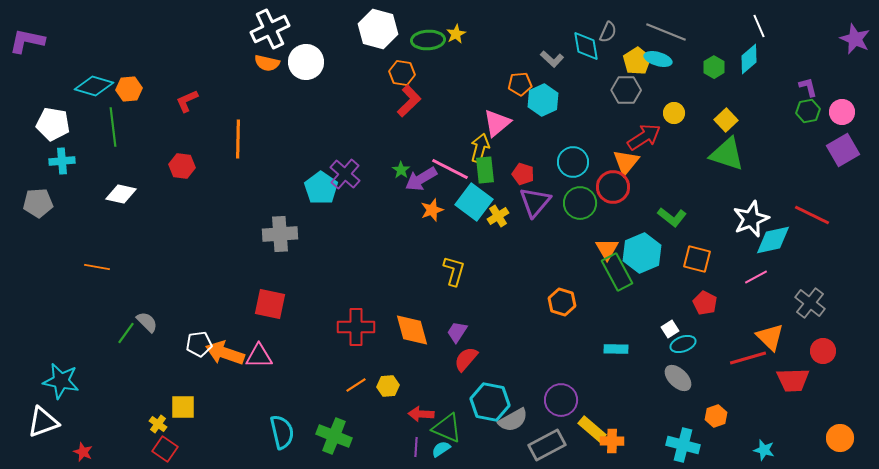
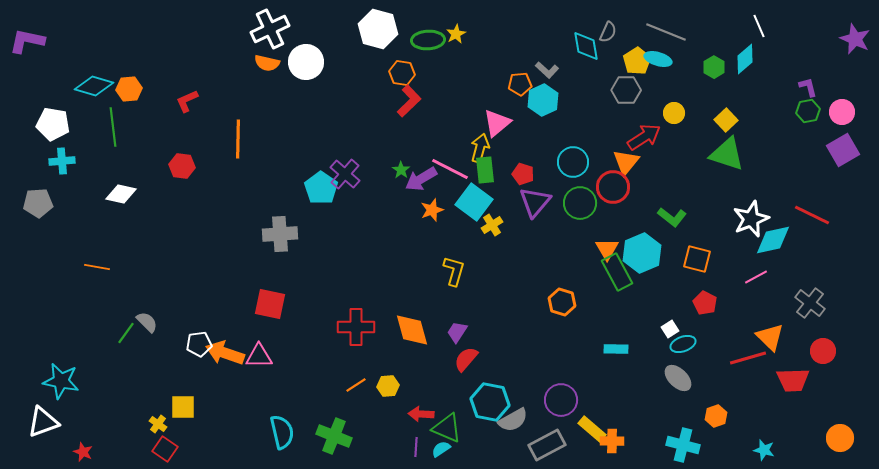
gray L-shape at (552, 59): moved 5 px left, 11 px down
cyan diamond at (749, 59): moved 4 px left
yellow cross at (498, 216): moved 6 px left, 9 px down
